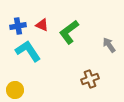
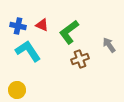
blue cross: rotated 21 degrees clockwise
brown cross: moved 10 px left, 20 px up
yellow circle: moved 2 px right
